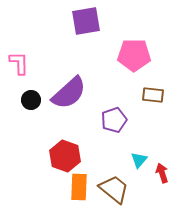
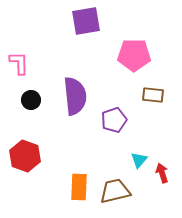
purple semicircle: moved 6 px right, 3 px down; rotated 54 degrees counterclockwise
red hexagon: moved 40 px left
brown trapezoid: moved 1 px right, 2 px down; rotated 52 degrees counterclockwise
